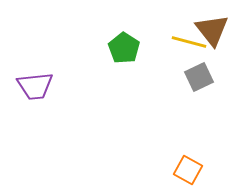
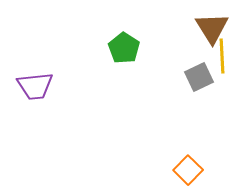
brown triangle: moved 2 px up; rotated 6 degrees clockwise
yellow line: moved 33 px right, 14 px down; rotated 72 degrees clockwise
orange square: rotated 16 degrees clockwise
